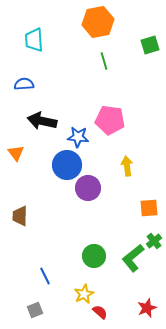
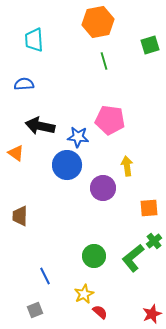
black arrow: moved 2 px left, 5 px down
orange triangle: rotated 18 degrees counterclockwise
purple circle: moved 15 px right
red star: moved 5 px right, 6 px down
